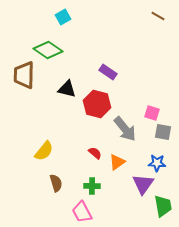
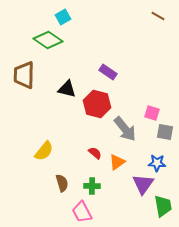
green diamond: moved 10 px up
gray square: moved 2 px right
brown semicircle: moved 6 px right
